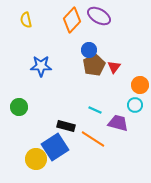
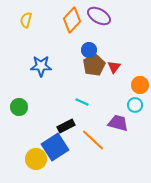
yellow semicircle: rotated 28 degrees clockwise
cyan line: moved 13 px left, 8 px up
black rectangle: rotated 42 degrees counterclockwise
orange line: moved 1 px down; rotated 10 degrees clockwise
